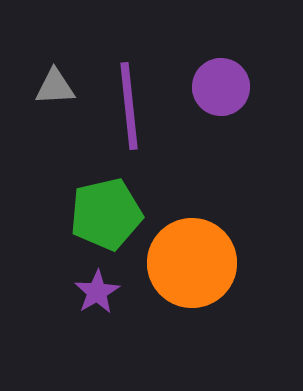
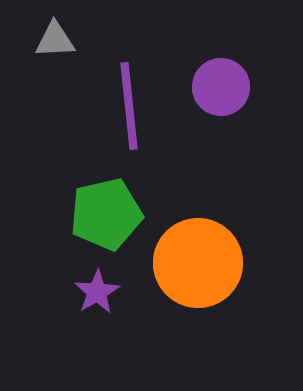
gray triangle: moved 47 px up
orange circle: moved 6 px right
